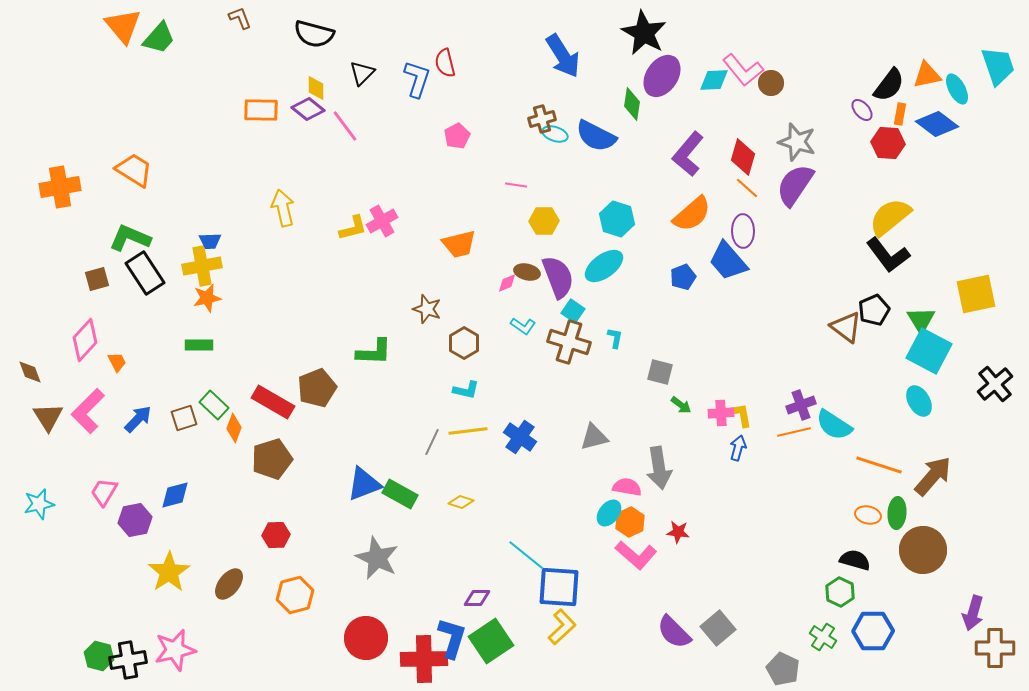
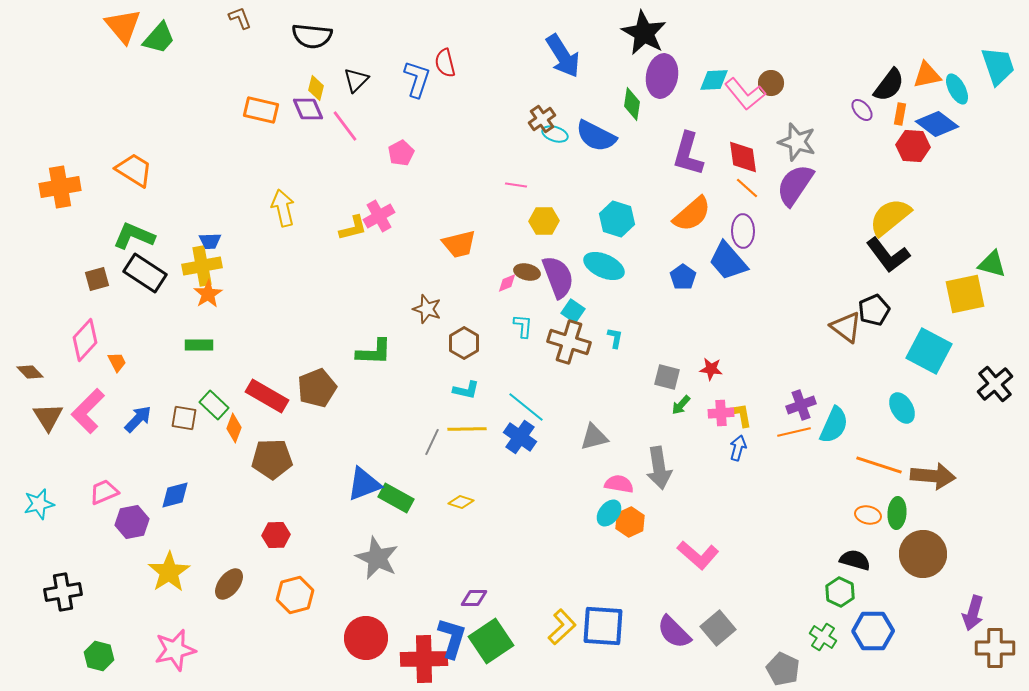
black semicircle at (314, 34): moved 2 px left, 2 px down; rotated 9 degrees counterclockwise
pink L-shape at (743, 70): moved 2 px right, 24 px down
black triangle at (362, 73): moved 6 px left, 7 px down
purple ellipse at (662, 76): rotated 24 degrees counterclockwise
yellow diamond at (316, 88): rotated 15 degrees clockwise
purple diamond at (308, 109): rotated 28 degrees clockwise
orange rectangle at (261, 110): rotated 12 degrees clockwise
brown cross at (542, 119): rotated 20 degrees counterclockwise
pink pentagon at (457, 136): moved 56 px left, 17 px down
red hexagon at (888, 143): moved 25 px right, 3 px down
purple L-shape at (688, 154): rotated 24 degrees counterclockwise
red diamond at (743, 157): rotated 24 degrees counterclockwise
pink cross at (382, 221): moved 3 px left, 5 px up
green L-shape at (130, 238): moved 4 px right, 2 px up
cyan ellipse at (604, 266): rotated 60 degrees clockwise
black rectangle at (145, 273): rotated 24 degrees counterclockwise
blue pentagon at (683, 277): rotated 15 degrees counterclockwise
yellow square at (976, 294): moved 11 px left
orange star at (207, 298): moved 1 px right, 4 px up; rotated 20 degrees counterclockwise
green triangle at (921, 320): moved 71 px right, 56 px up; rotated 44 degrees counterclockwise
cyan L-shape at (523, 326): rotated 120 degrees counterclockwise
brown diamond at (30, 372): rotated 24 degrees counterclockwise
gray square at (660, 372): moved 7 px right, 5 px down
cyan ellipse at (919, 401): moved 17 px left, 7 px down
red rectangle at (273, 402): moved 6 px left, 6 px up
green arrow at (681, 405): rotated 95 degrees clockwise
brown square at (184, 418): rotated 28 degrees clockwise
cyan semicircle at (834, 425): rotated 99 degrees counterclockwise
yellow line at (468, 431): moved 1 px left, 2 px up; rotated 6 degrees clockwise
brown pentagon at (272, 459): rotated 15 degrees clockwise
brown arrow at (933, 476): rotated 54 degrees clockwise
pink semicircle at (627, 487): moved 8 px left, 3 px up
pink trapezoid at (104, 492): rotated 36 degrees clockwise
green rectangle at (400, 494): moved 4 px left, 4 px down
purple hexagon at (135, 520): moved 3 px left, 2 px down
red star at (678, 532): moved 33 px right, 163 px up
brown circle at (923, 550): moved 4 px down
cyan line at (526, 555): moved 148 px up
pink L-shape at (636, 555): moved 62 px right
blue square at (559, 587): moved 44 px right, 39 px down
purple diamond at (477, 598): moved 3 px left
black cross at (128, 660): moved 65 px left, 68 px up
